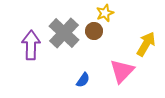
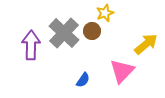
brown circle: moved 2 px left
yellow arrow: rotated 20 degrees clockwise
